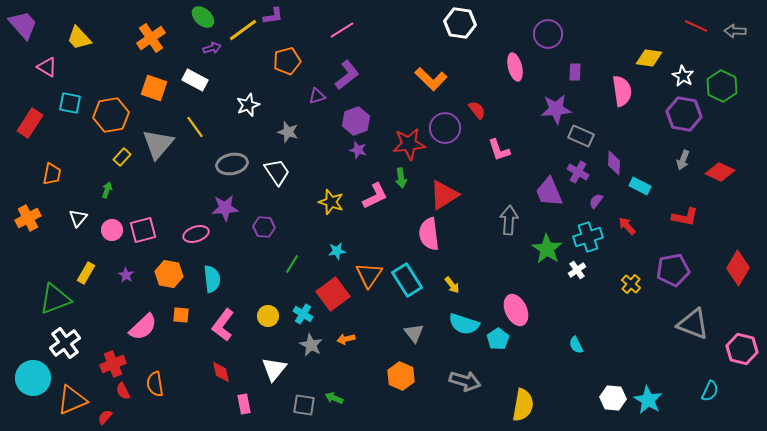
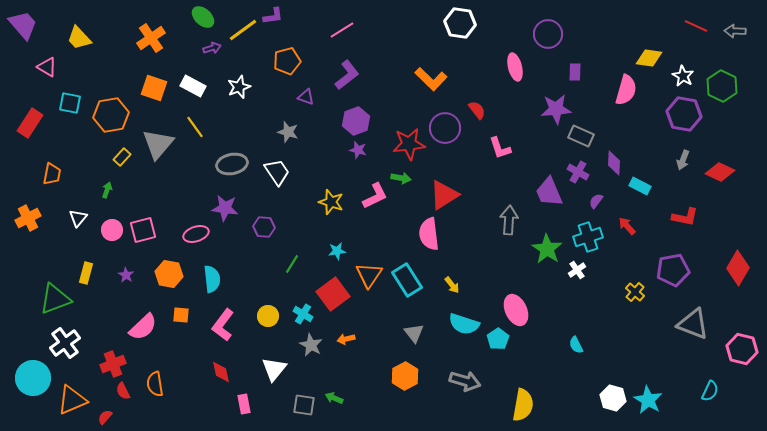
white rectangle at (195, 80): moved 2 px left, 6 px down
pink semicircle at (622, 91): moved 4 px right, 1 px up; rotated 24 degrees clockwise
purple triangle at (317, 96): moved 11 px left, 1 px down; rotated 36 degrees clockwise
white star at (248, 105): moved 9 px left, 18 px up
pink L-shape at (499, 150): moved 1 px right, 2 px up
green arrow at (401, 178): rotated 72 degrees counterclockwise
purple star at (225, 208): rotated 12 degrees clockwise
yellow rectangle at (86, 273): rotated 15 degrees counterclockwise
yellow cross at (631, 284): moved 4 px right, 8 px down
orange hexagon at (401, 376): moved 4 px right; rotated 8 degrees clockwise
white hexagon at (613, 398): rotated 10 degrees clockwise
